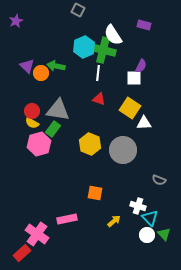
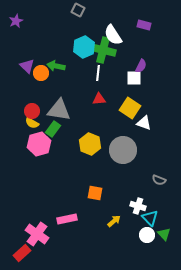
red triangle: rotated 24 degrees counterclockwise
gray triangle: moved 1 px right
white triangle: rotated 21 degrees clockwise
